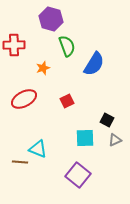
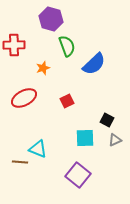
blue semicircle: rotated 15 degrees clockwise
red ellipse: moved 1 px up
